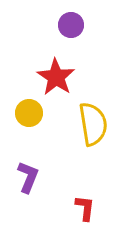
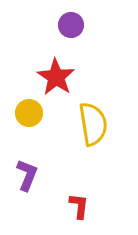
purple L-shape: moved 1 px left, 2 px up
red L-shape: moved 6 px left, 2 px up
